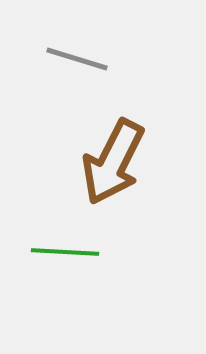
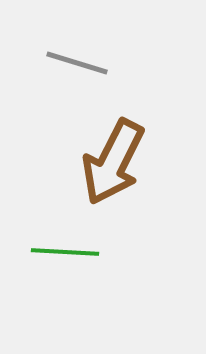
gray line: moved 4 px down
